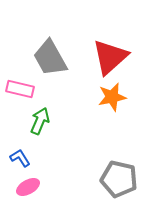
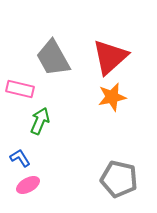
gray trapezoid: moved 3 px right
pink ellipse: moved 2 px up
